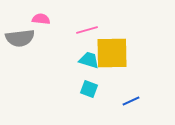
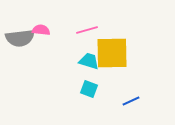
pink semicircle: moved 11 px down
cyan trapezoid: moved 1 px down
